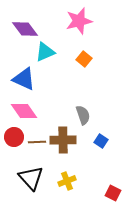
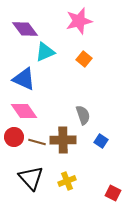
brown line: rotated 18 degrees clockwise
